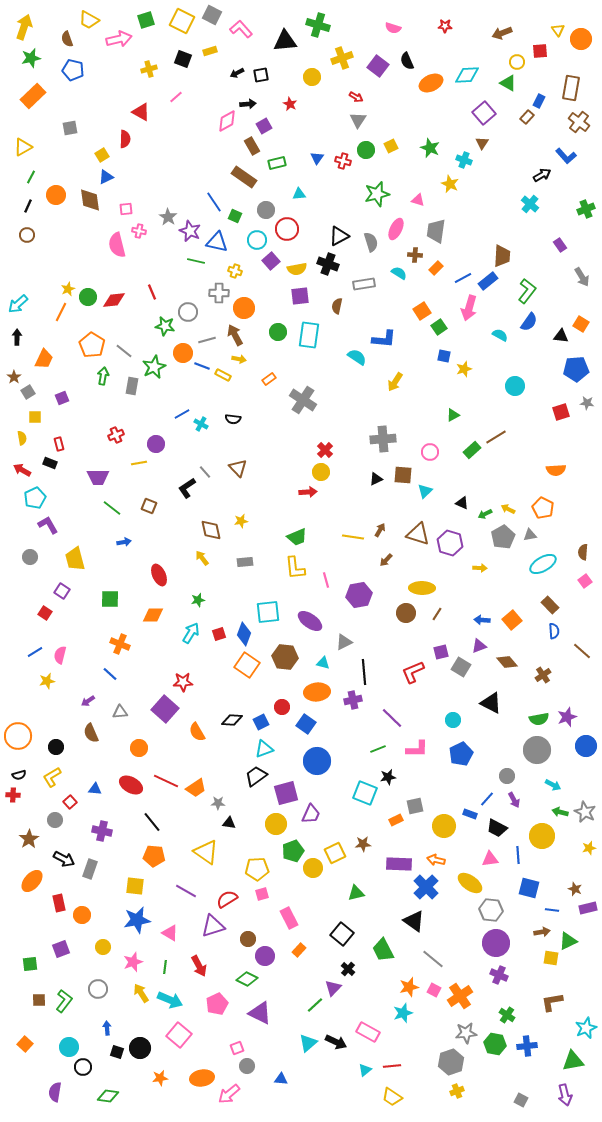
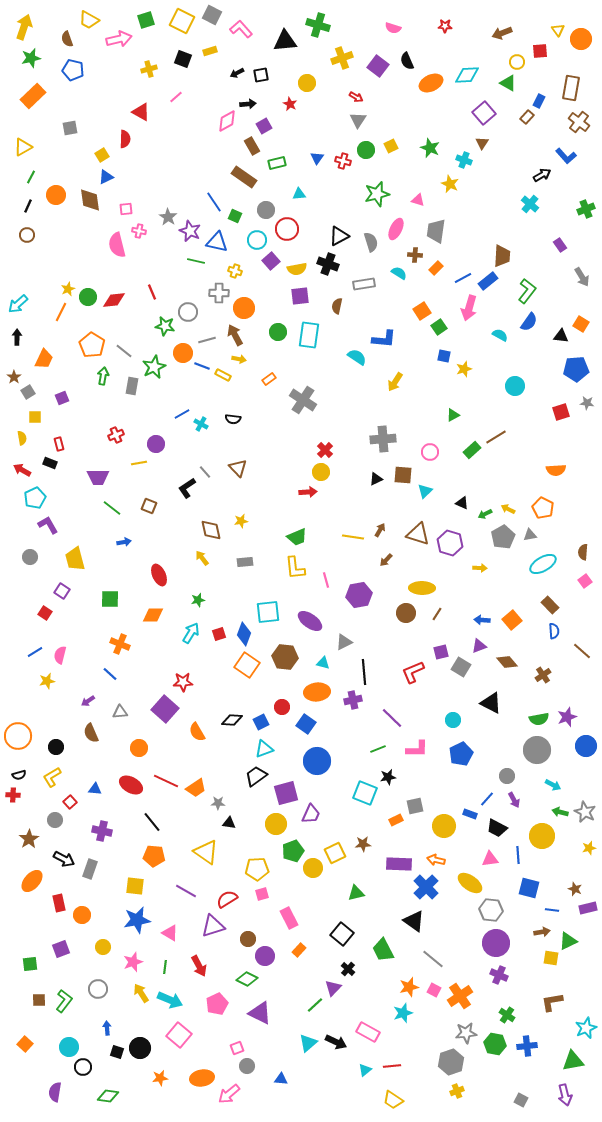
yellow circle at (312, 77): moved 5 px left, 6 px down
yellow trapezoid at (392, 1097): moved 1 px right, 3 px down
